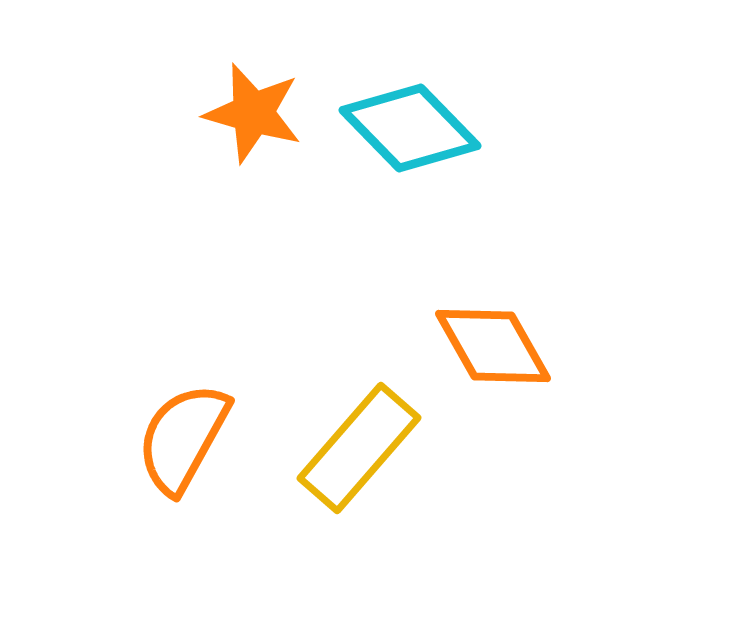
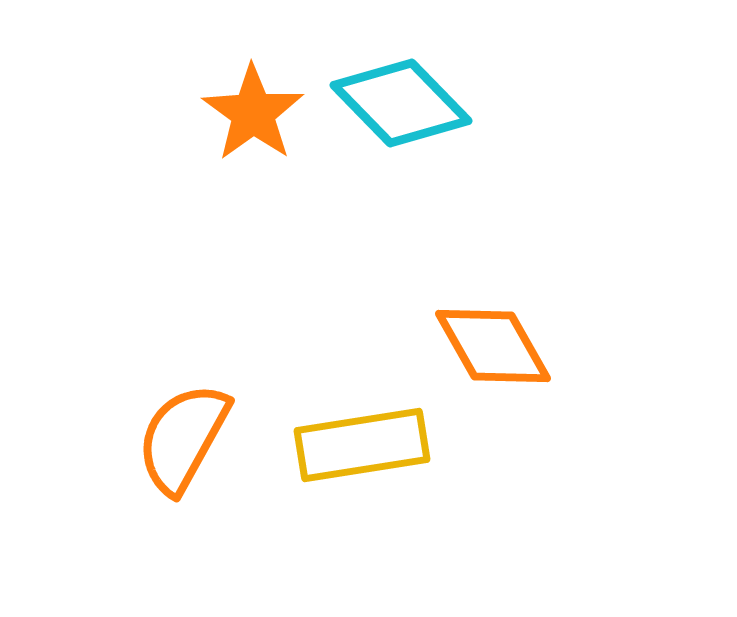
orange star: rotated 20 degrees clockwise
cyan diamond: moved 9 px left, 25 px up
yellow rectangle: moved 3 px right, 3 px up; rotated 40 degrees clockwise
